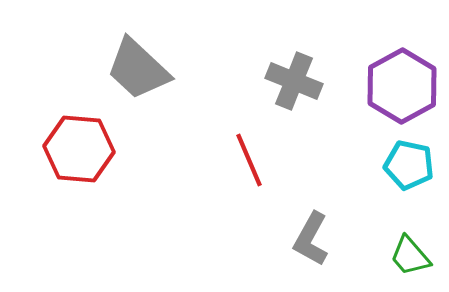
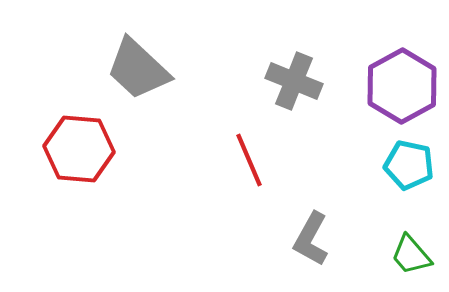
green trapezoid: moved 1 px right, 1 px up
